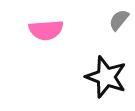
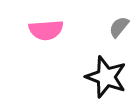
gray semicircle: moved 7 px down
